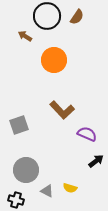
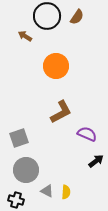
orange circle: moved 2 px right, 6 px down
brown L-shape: moved 1 px left, 2 px down; rotated 75 degrees counterclockwise
gray square: moved 13 px down
yellow semicircle: moved 4 px left, 4 px down; rotated 104 degrees counterclockwise
